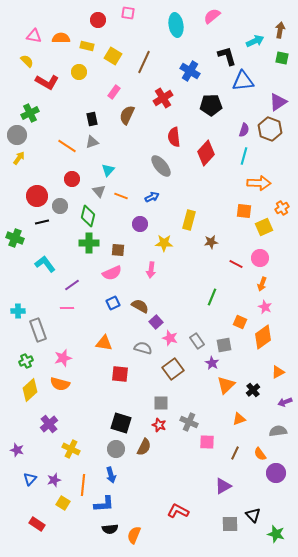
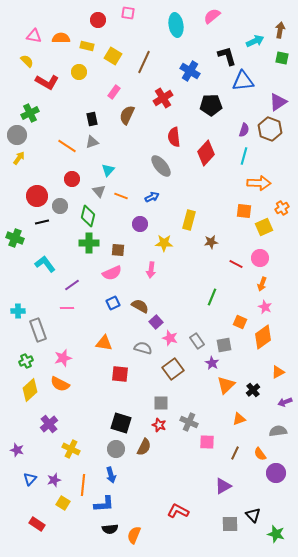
orange semicircle at (60, 384): rotated 12 degrees clockwise
